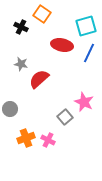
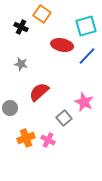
blue line: moved 2 px left, 3 px down; rotated 18 degrees clockwise
red semicircle: moved 13 px down
gray circle: moved 1 px up
gray square: moved 1 px left, 1 px down
